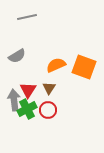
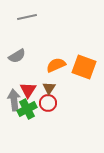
red circle: moved 7 px up
